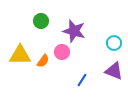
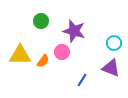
purple triangle: moved 3 px left, 3 px up
